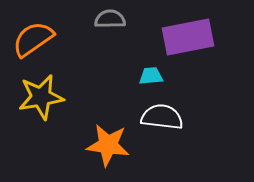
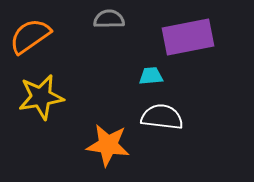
gray semicircle: moved 1 px left
orange semicircle: moved 3 px left, 3 px up
